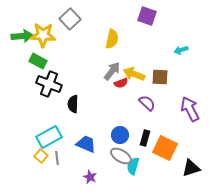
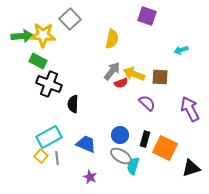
black rectangle: moved 1 px down
